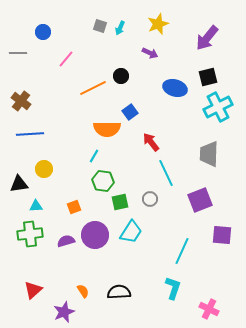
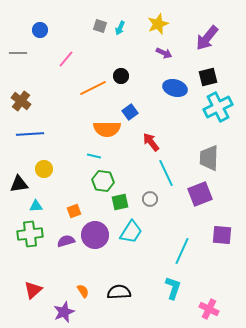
blue circle at (43, 32): moved 3 px left, 2 px up
purple arrow at (150, 53): moved 14 px right
gray trapezoid at (209, 154): moved 4 px down
cyan line at (94, 156): rotated 72 degrees clockwise
purple square at (200, 200): moved 6 px up
orange square at (74, 207): moved 4 px down
